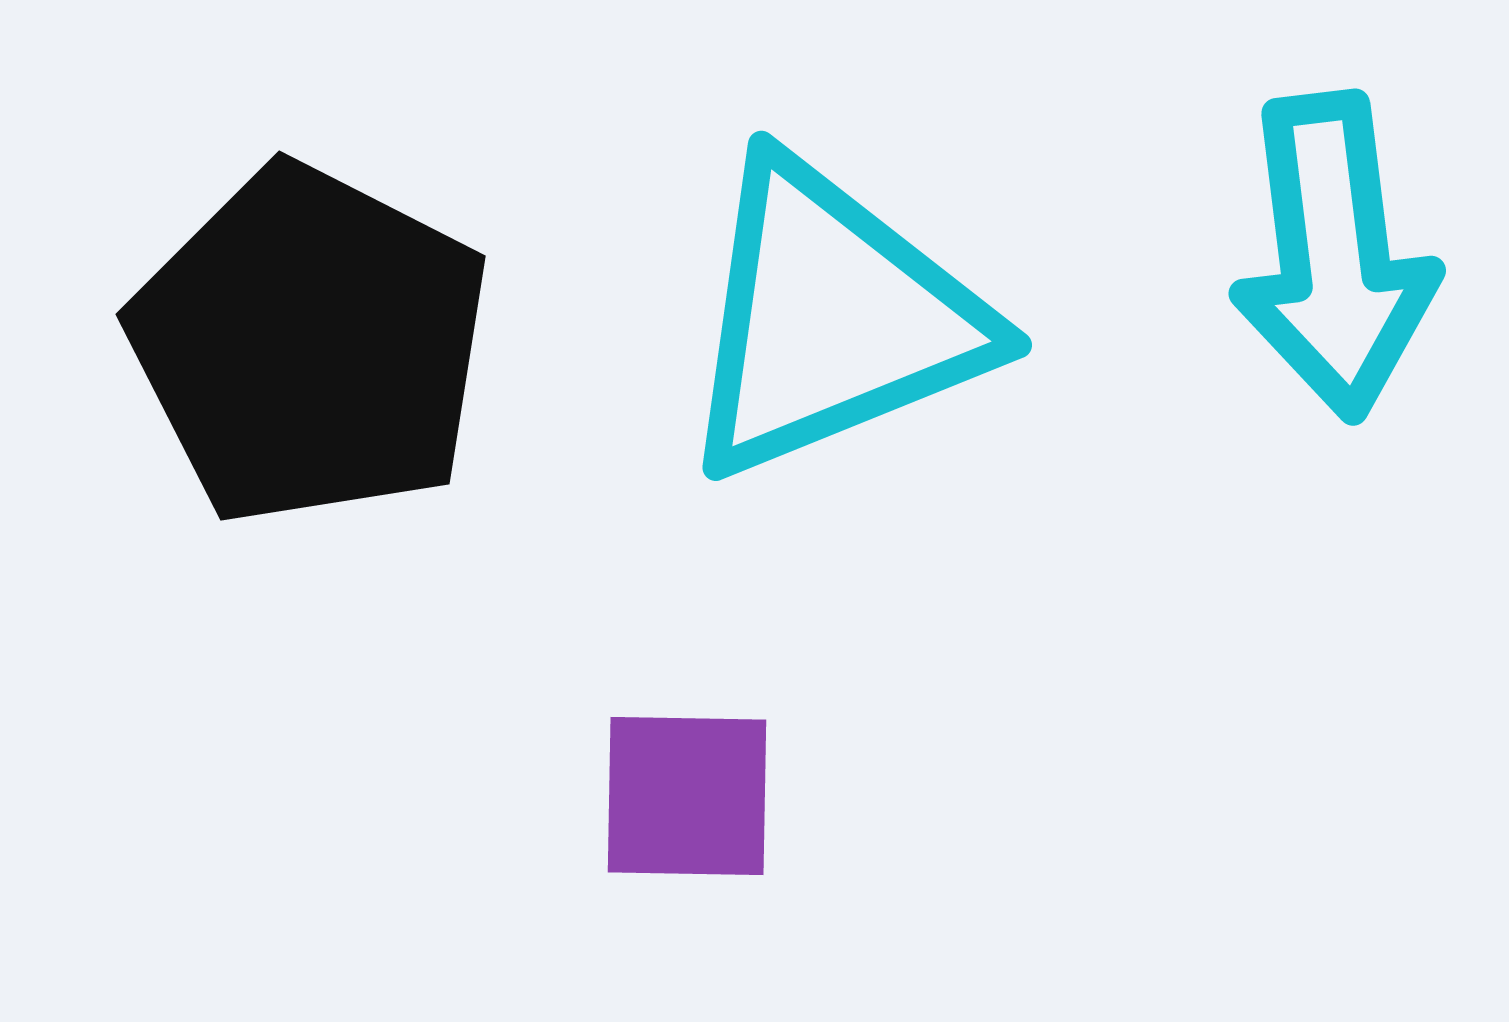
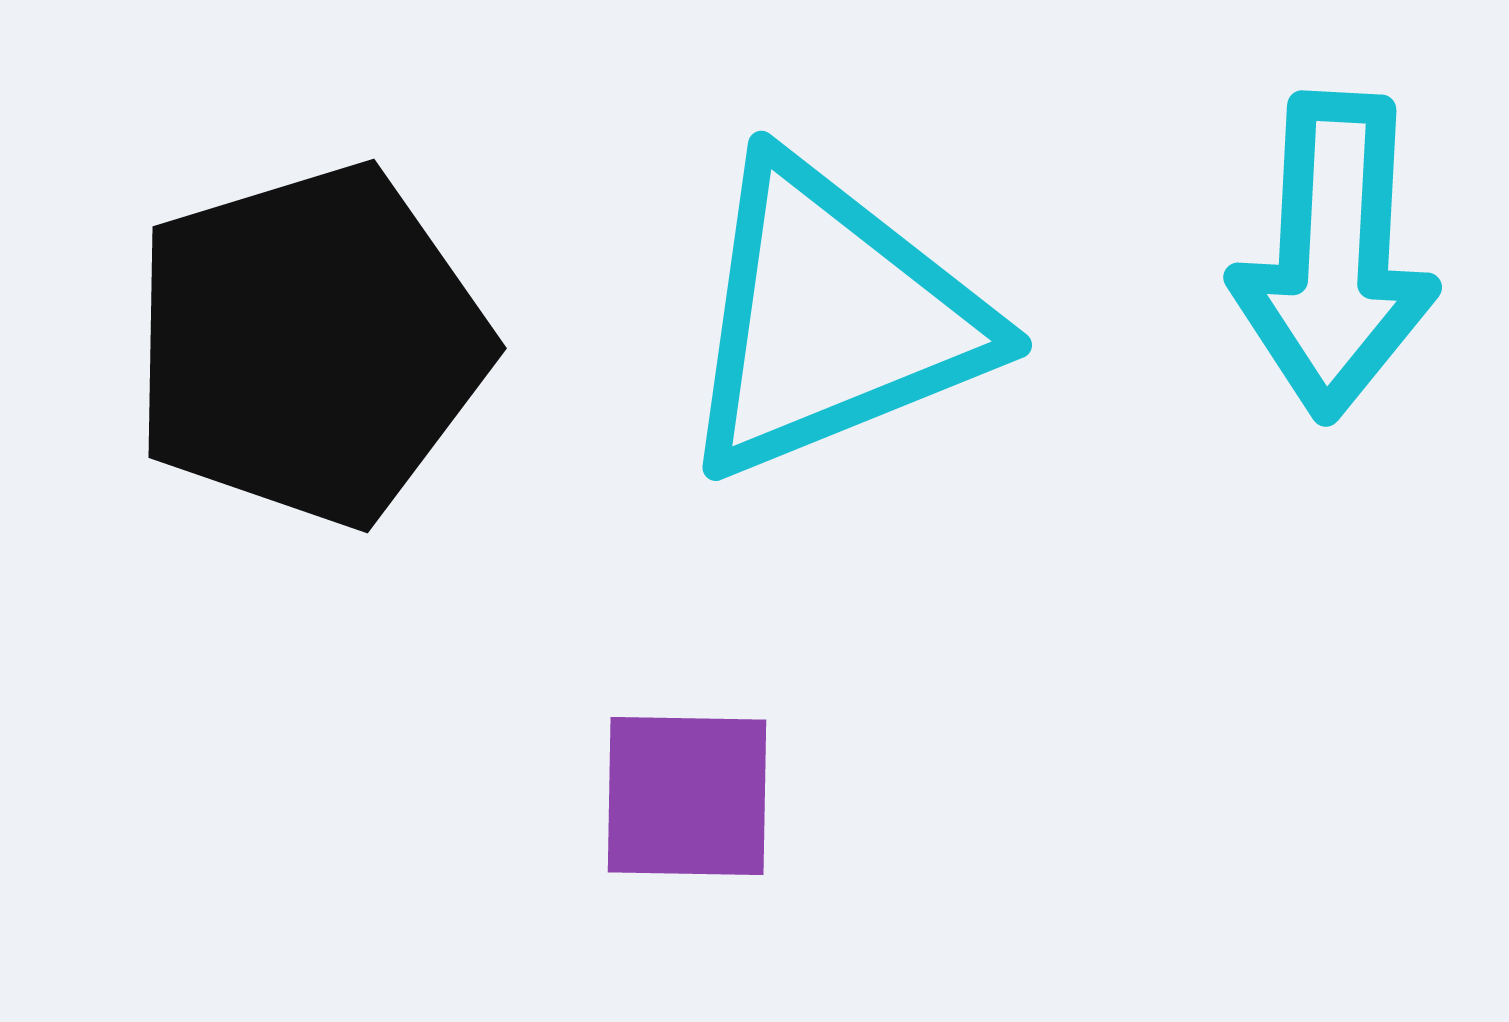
cyan arrow: rotated 10 degrees clockwise
black pentagon: rotated 28 degrees clockwise
